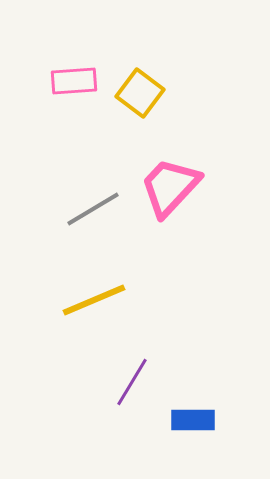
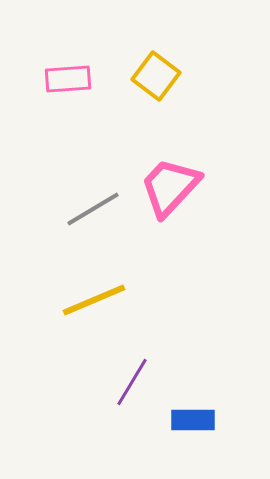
pink rectangle: moved 6 px left, 2 px up
yellow square: moved 16 px right, 17 px up
